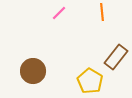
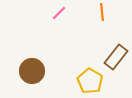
brown circle: moved 1 px left
